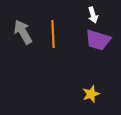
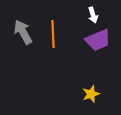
purple trapezoid: rotated 40 degrees counterclockwise
